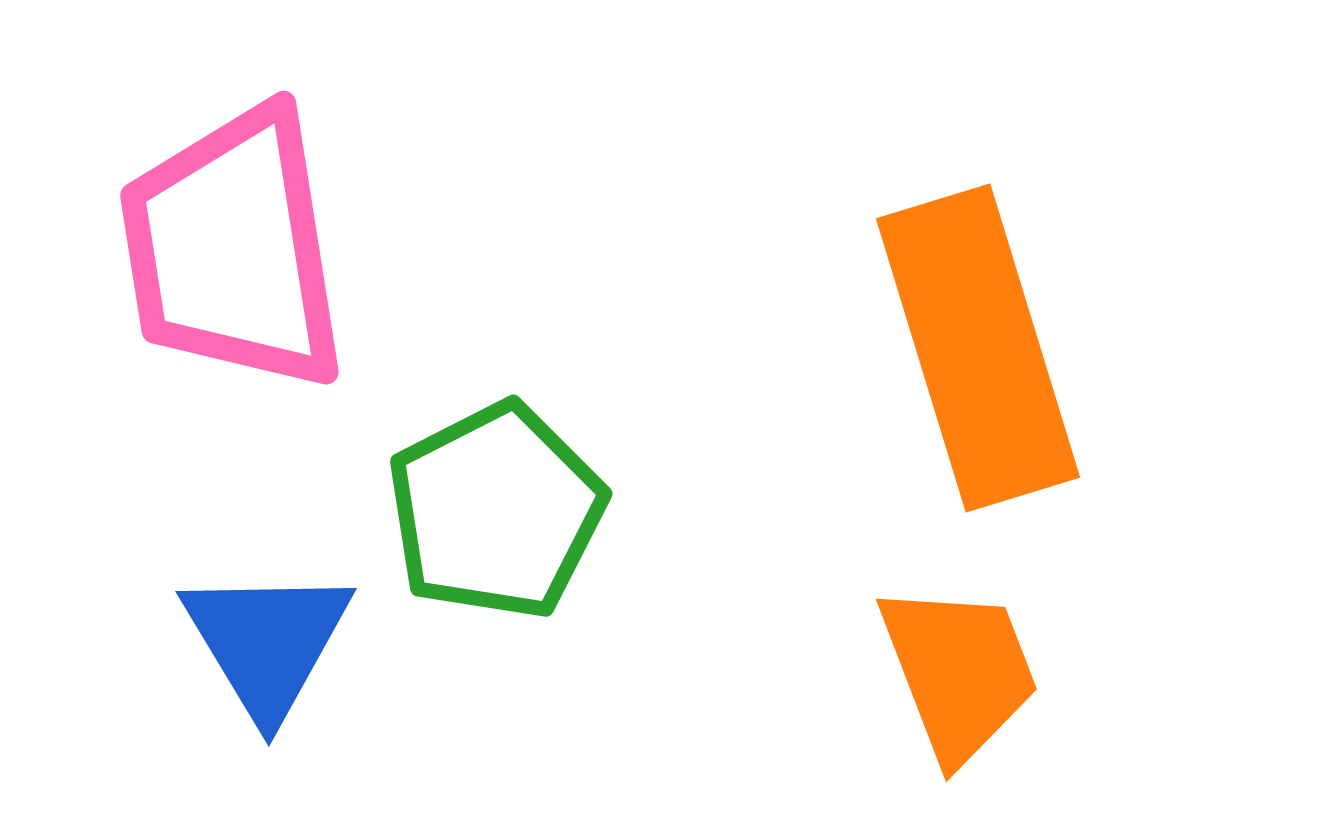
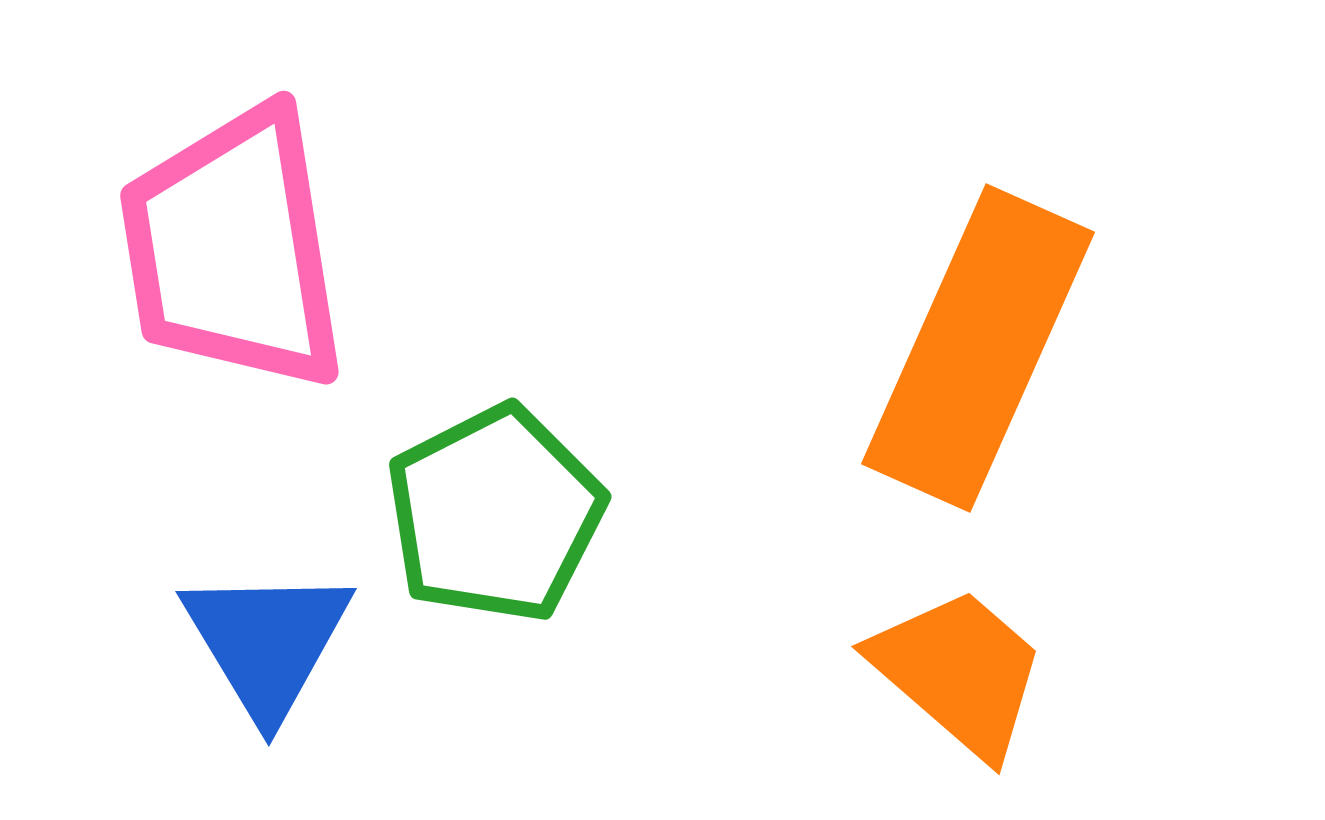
orange rectangle: rotated 41 degrees clockwise
green pentagon: moved 1 px left, 3 px down
orange trapezoid: rotated 28 degrees counterclockwise
